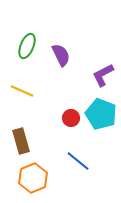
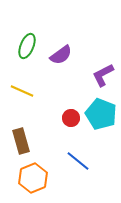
purple semicircle: rotated 80 degrees clockwise
